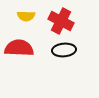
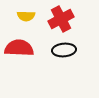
red cross: moved 2 px up; rotated 35 degrees clockwise
